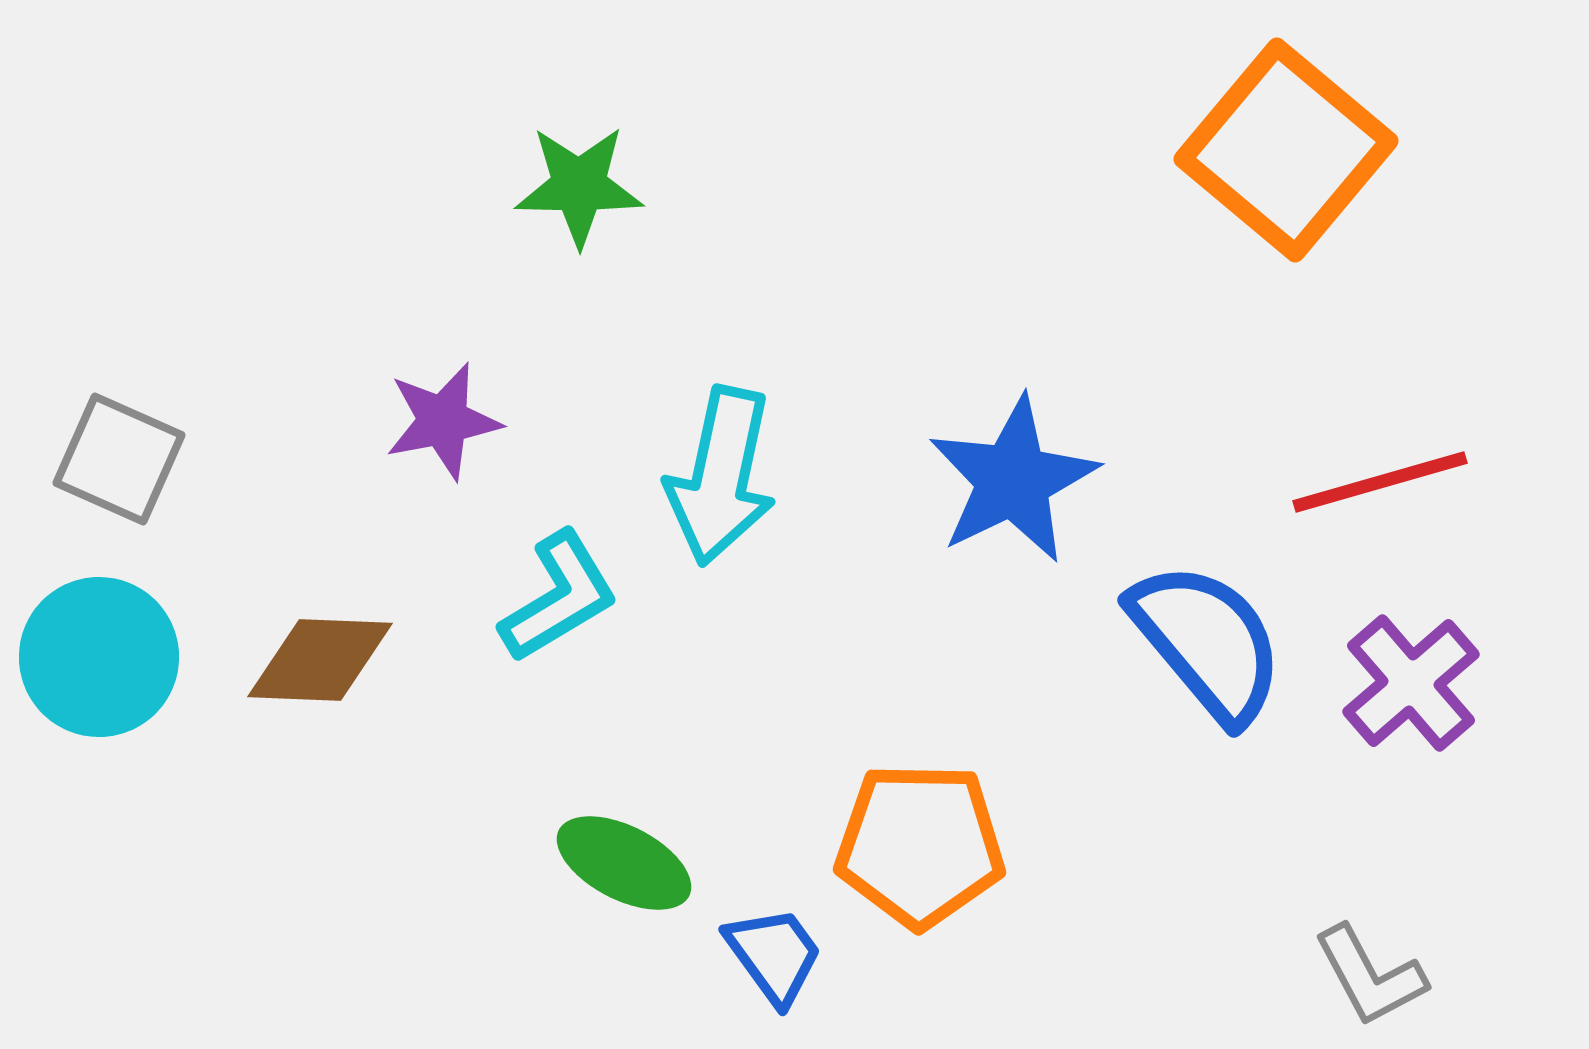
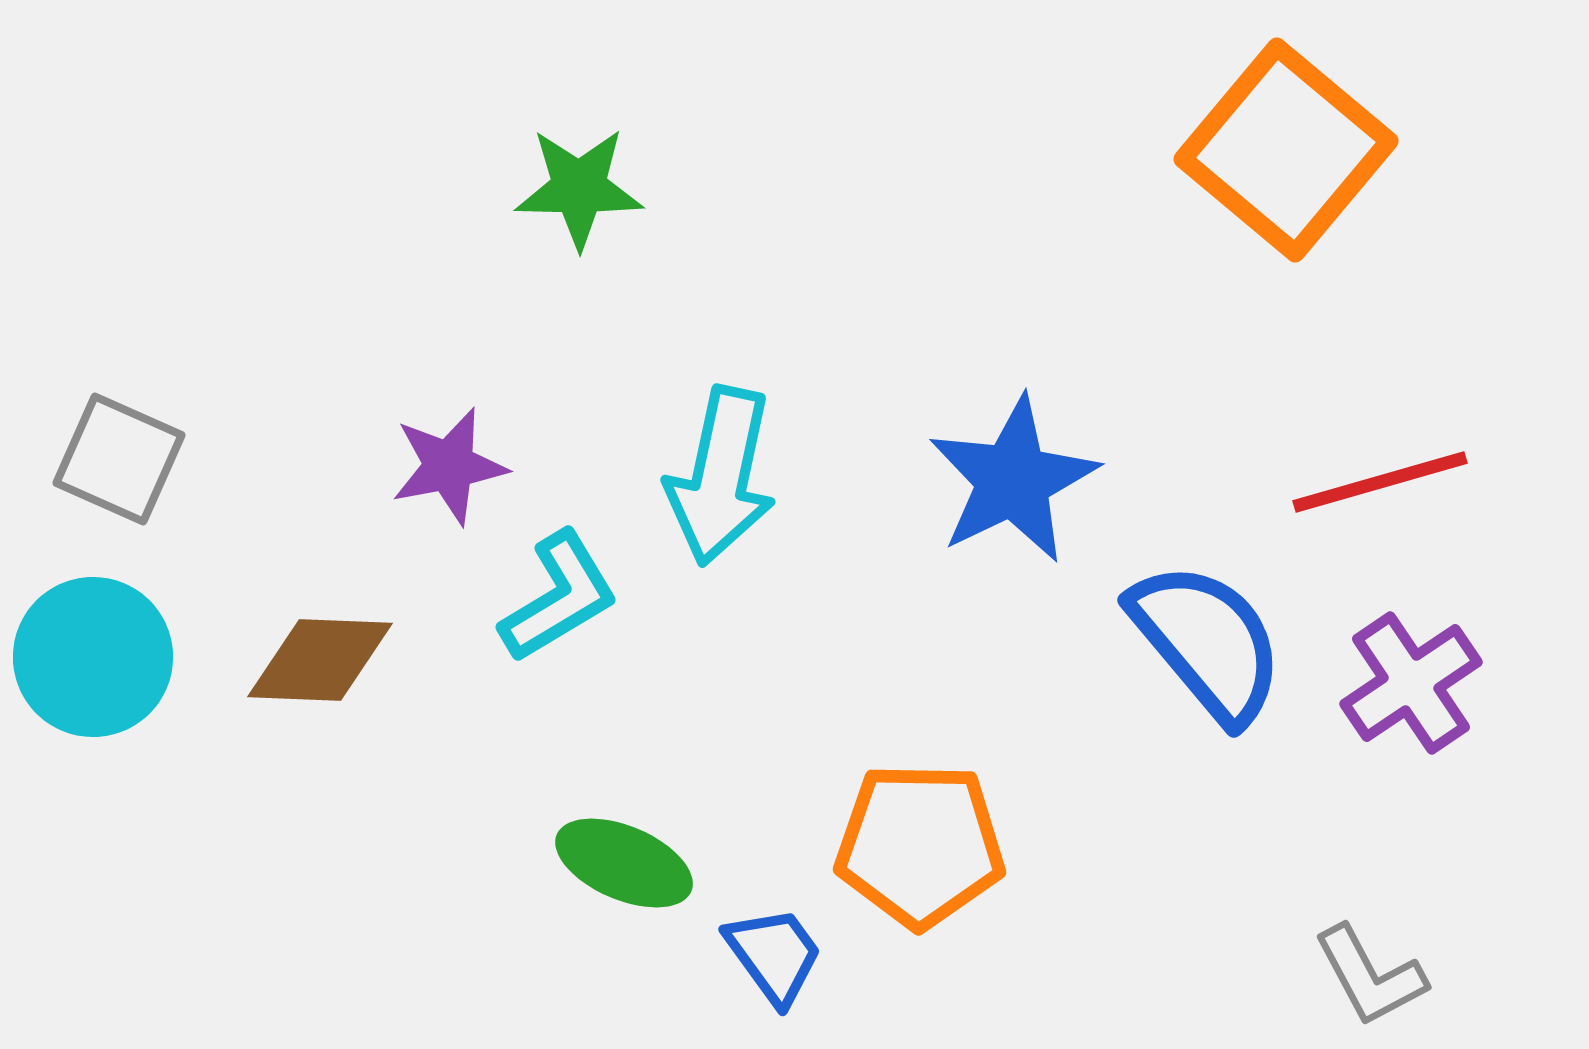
green star: moved 2 px down
purple star: moved 6 px right, 45 px down
cyan circle: moved 6 px left
purple cross: rotated 7 degrees clockwise
green ellipse: rotated 4 degrees counterclockwise
